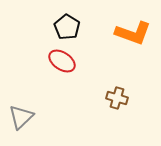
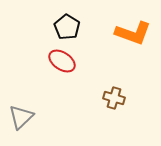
brown cross: moved 3 px left
